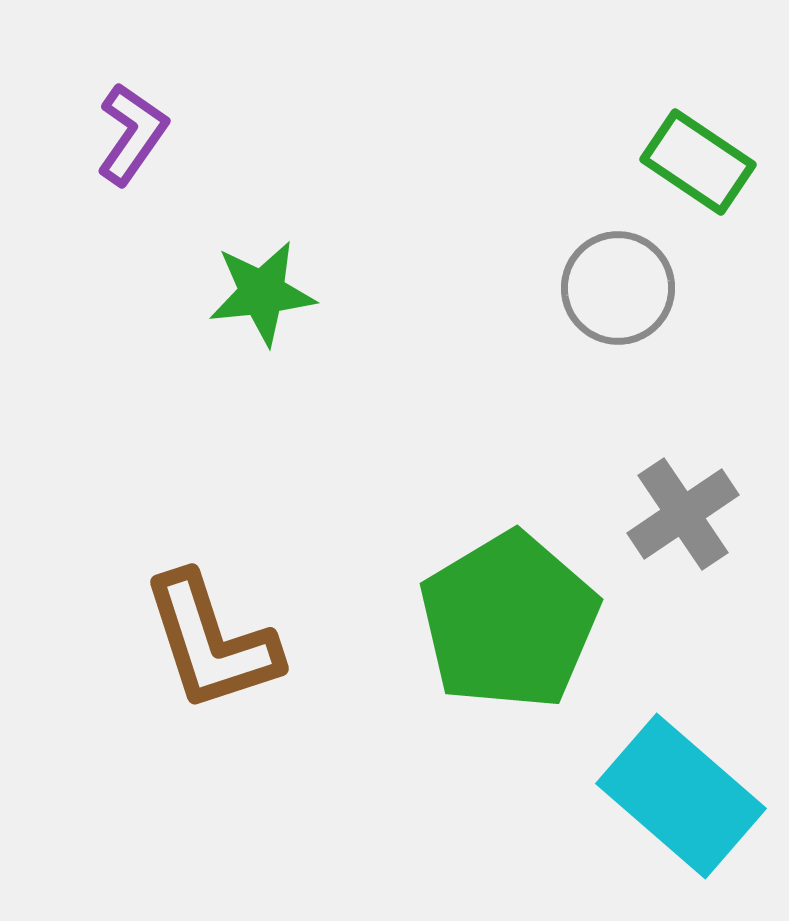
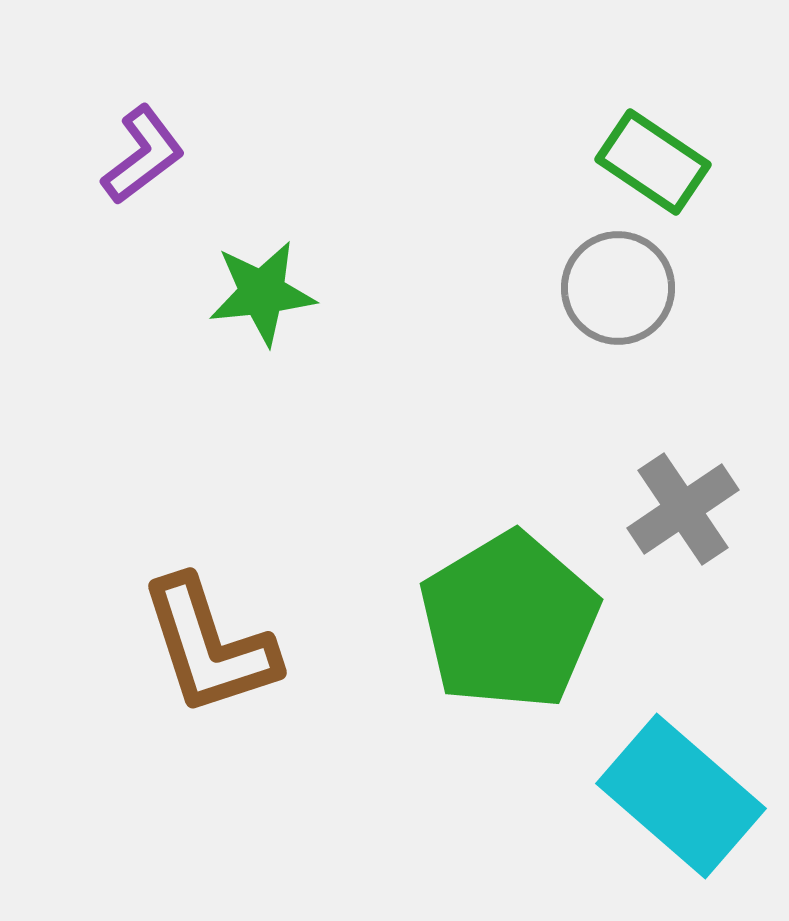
purple L-shape: moved 11 px right, 21 px down; rotated 18 degrees clockwise
green rectangle: moved 45 px left
gray cross: moved 5 px up
brown L-shape: moved 2 px left, 4 px down
